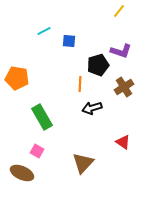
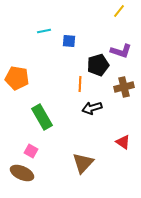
cyan line: rotated 16 degrees clockwise
brown cross: rotated 18 degrees clockwise
pink square: moved 6 px left
